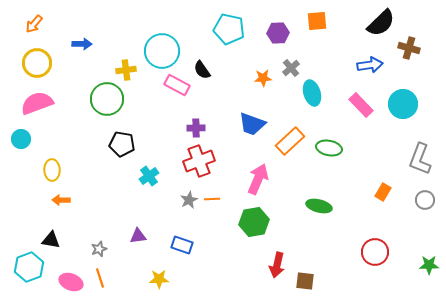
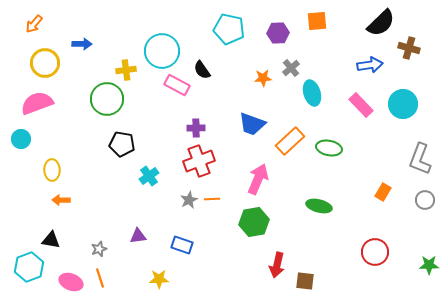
yellow circle at (37, 63): moved 8 px right
